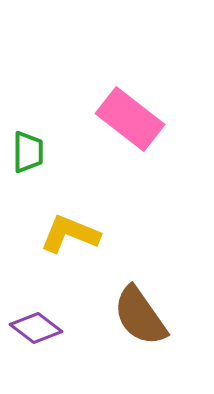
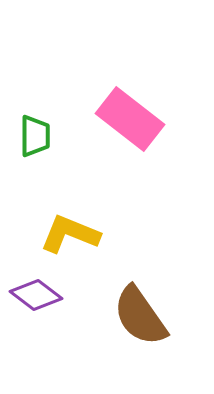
green trapezoid: moved 7 px right, 16 px up
purple diamond: moved 33 px up
